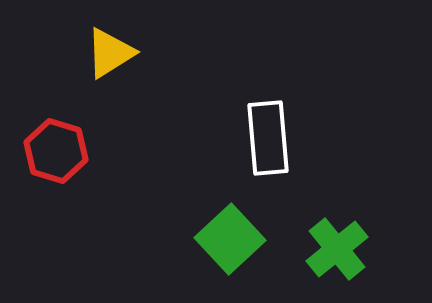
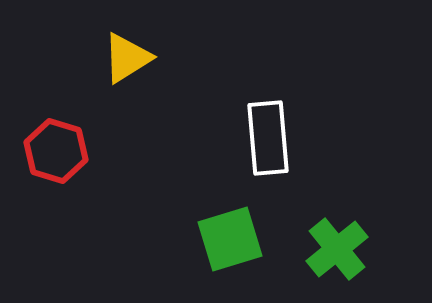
yellow triangle: moved 17 px right, 5 px down
green square: rotated 26 degrees clockwise
